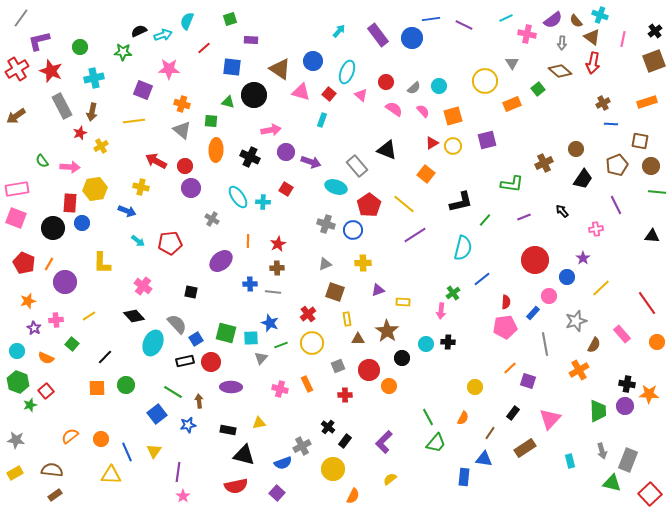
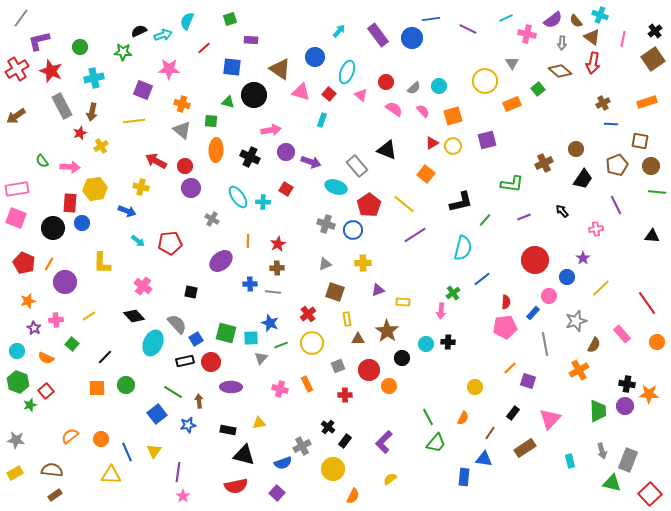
purple line at (464, 25): moved 4 px right, 4 px down
blue circle at (313, 61): moved 2 px right, 4 px up
brown square at (654, 61): moved 1 px left, 2 px up; rotated 15 degrees counterclockwise
